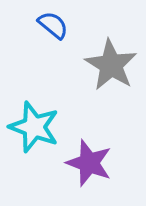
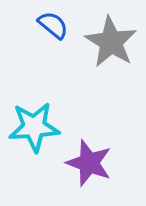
gray star: moved 23 px up
cyan star: rotated 24 degrees counterclockwise
